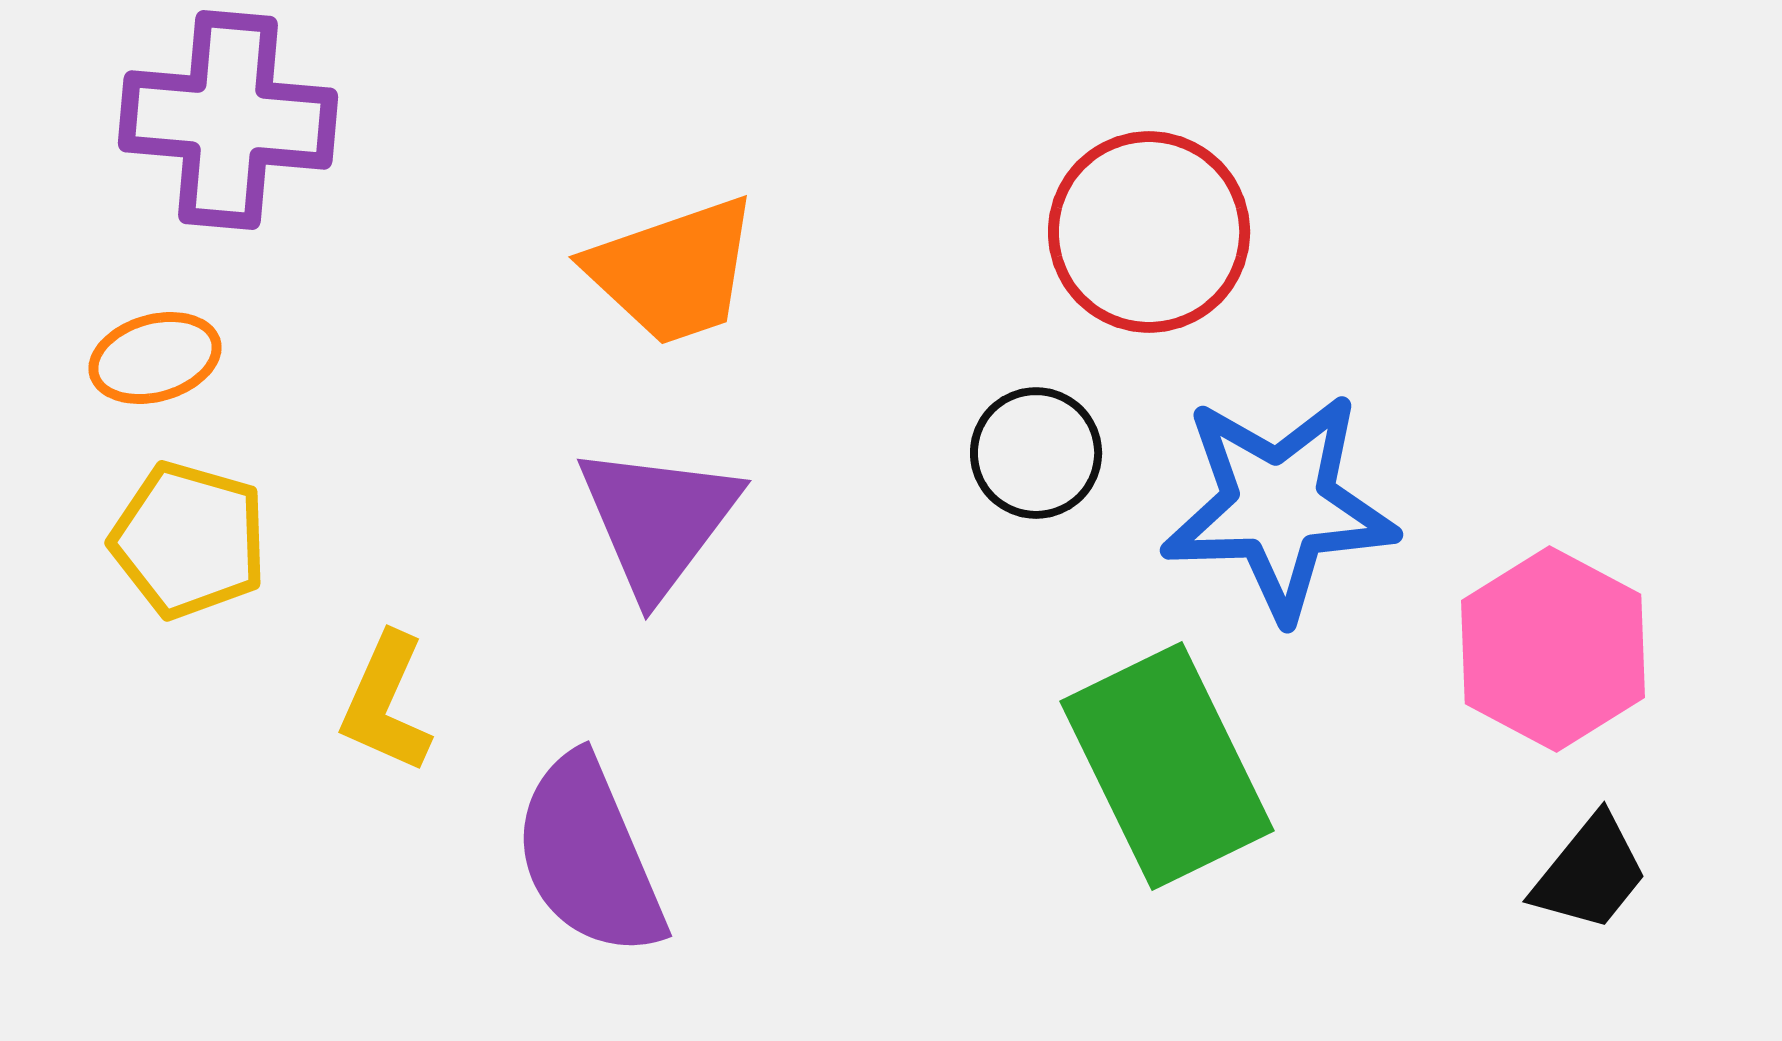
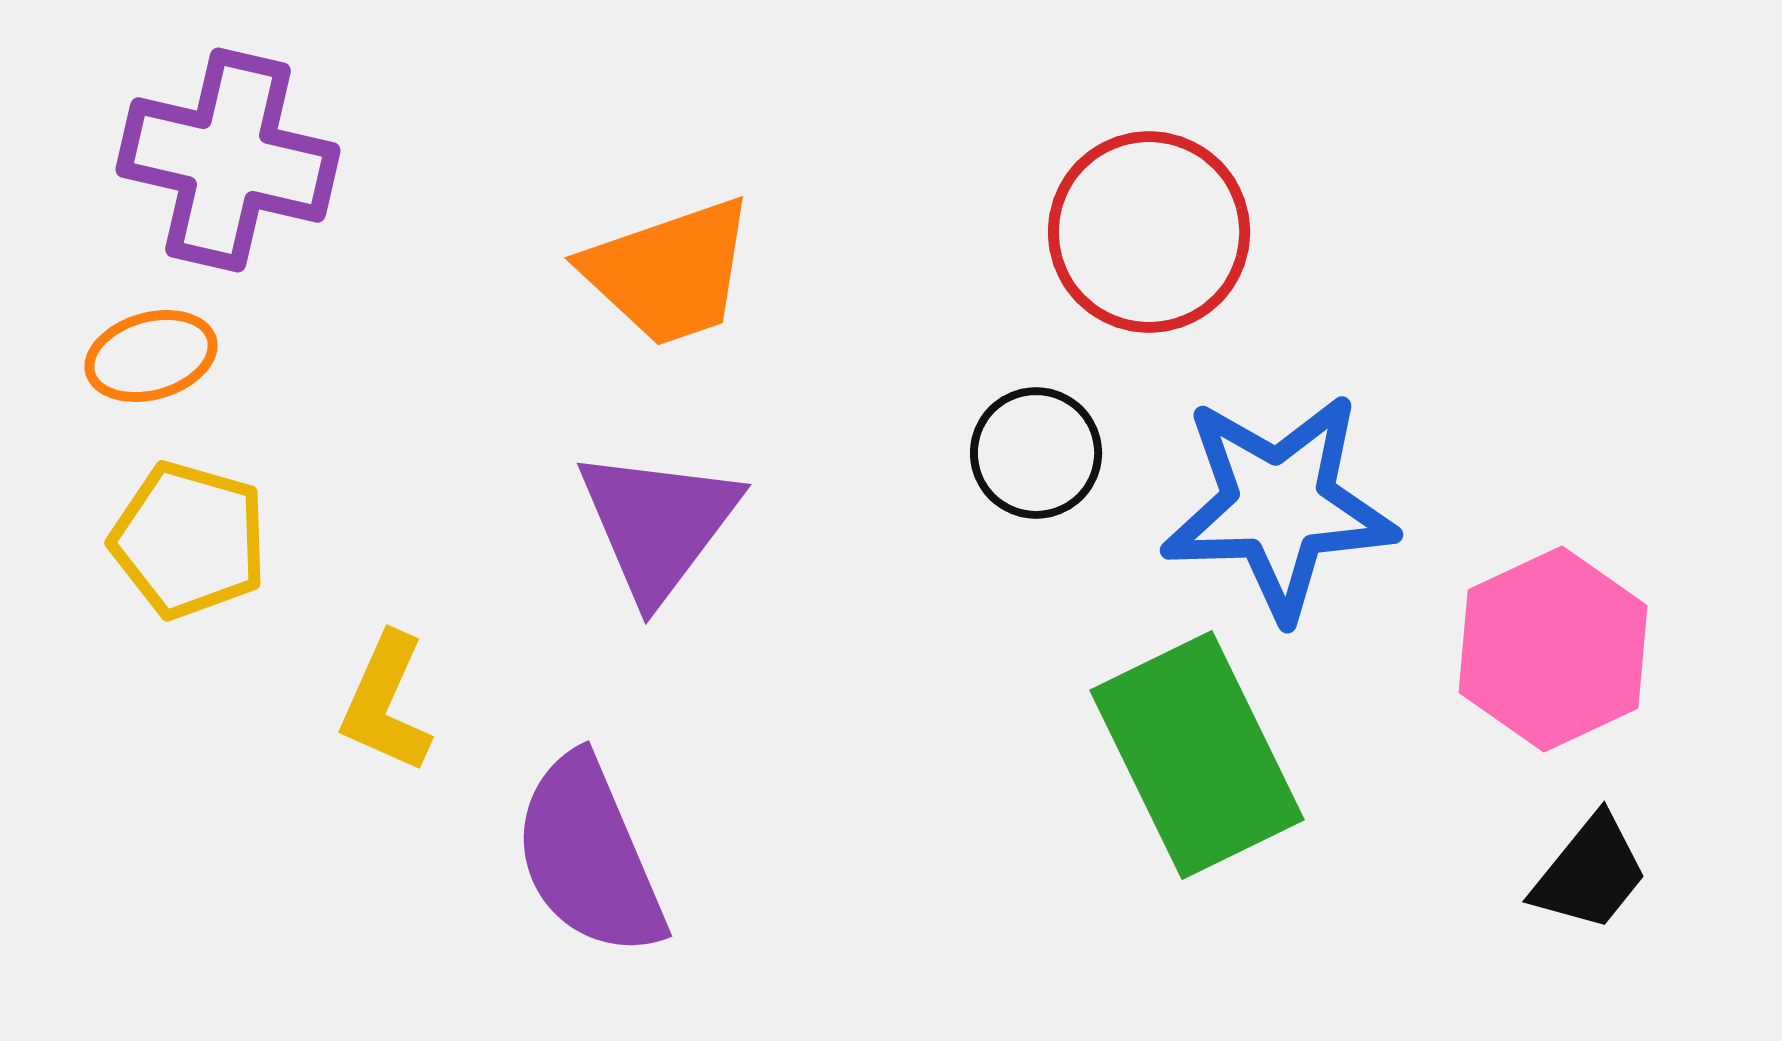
purple cross: moved 40 px down; rotated 8 degrees clockwise
orange trapezoid: moved 4 px left, 1 px down
orange ellipse: moved 4 px left, 2 px up
purple triangle: moved 4 px down
pink hexagon: rotated 7 degrees clockwise
green rectangle: moved 30 px right, 11 px up
